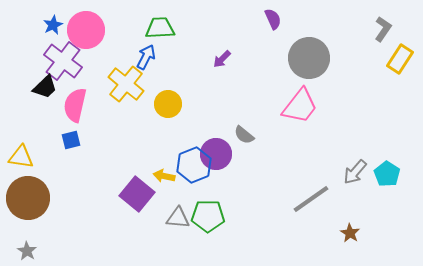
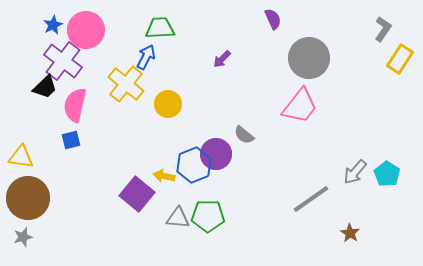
gray star: moved 4 px left, 14 px up; rotated 24 degrees clockwise
